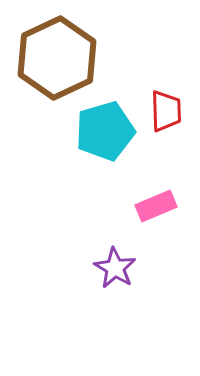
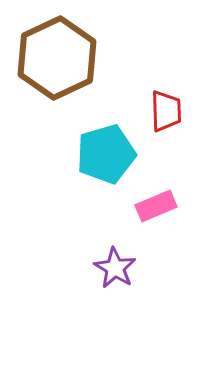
cyan pentagon: moved 1 px right, 23 px down
